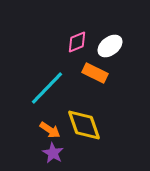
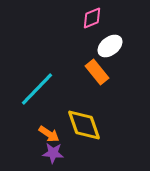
pink diamond: moved 15 px right, 24 px up
orange rectangle: moved 2 px right, 1 px up; rotated 25 degrees clockwise
cyan line: moved 10 px left, 1 px down
orange arrow: moved 1 px left, 4 px down
purple star: rotated 25 degrees counterclockwise
